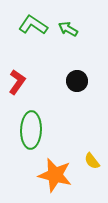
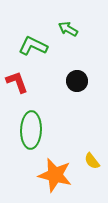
green L-shape: moved 21 px down; rotated 8 degrees counterclockwise
red L-shape: rotated 55 degrees counterclockwise
